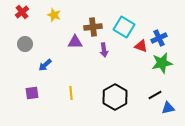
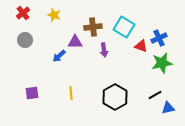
red cross: moved 1 px right, 1 px down
gray circle: moved 4 px up
blue arrow: moved 14 px right, 9 px up
